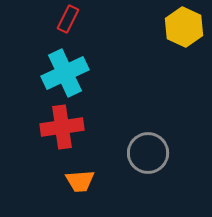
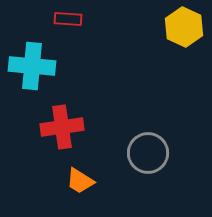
red rectangle: rotated 68 degrees clockwise
cyan cross: moved 33 px left, 7 px up; rotated 30 degrees clockwise
orange trapezoid: rotated 36 degrees clockwise
